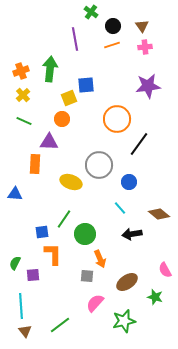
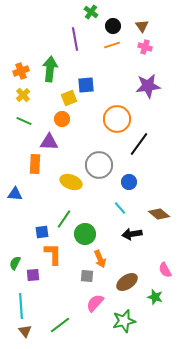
pink cross at (145, 47): rotated 24 degrees clockwise
